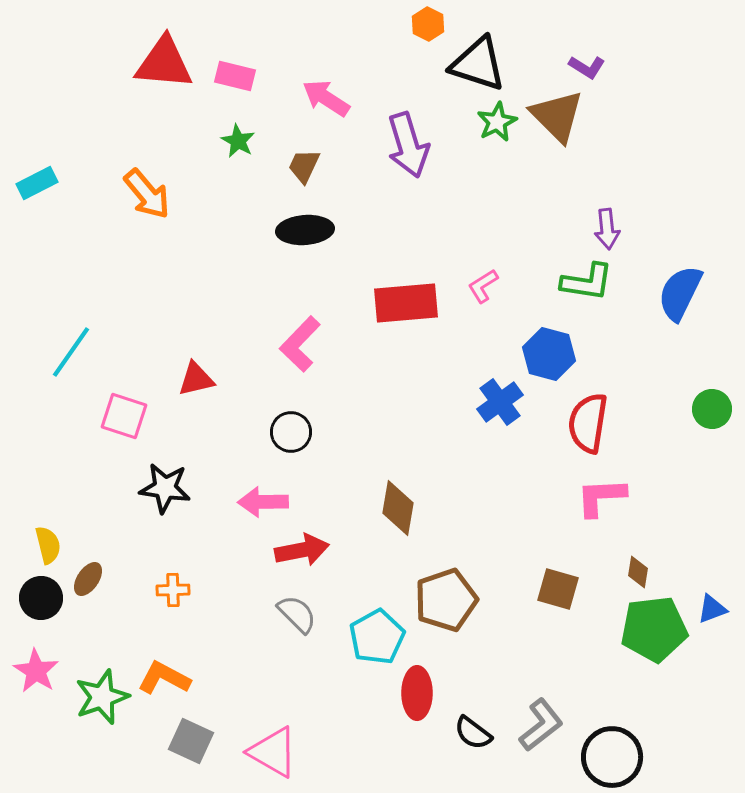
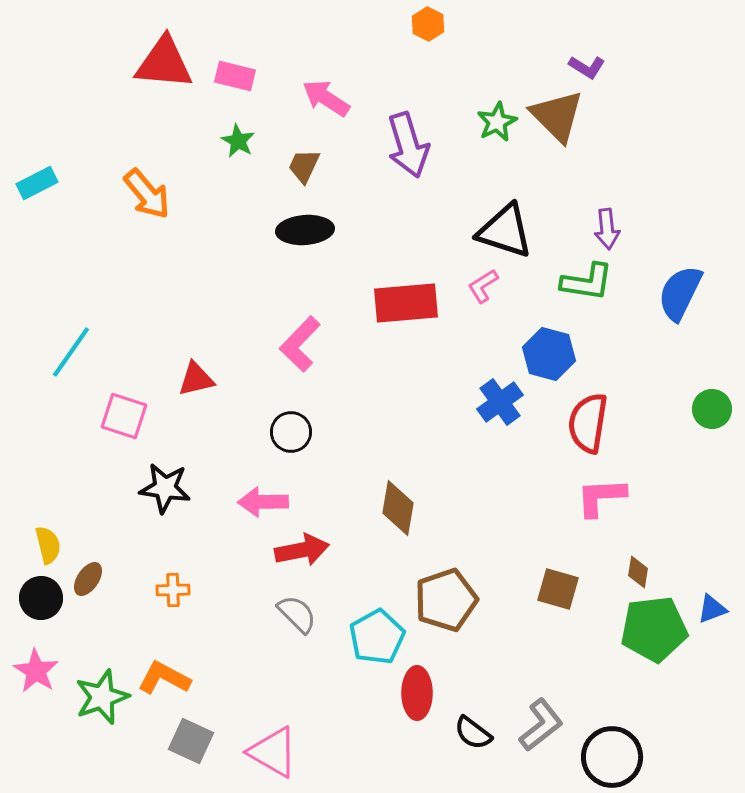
black triangle at (478, 64): moved 27 px right, 167 px down
